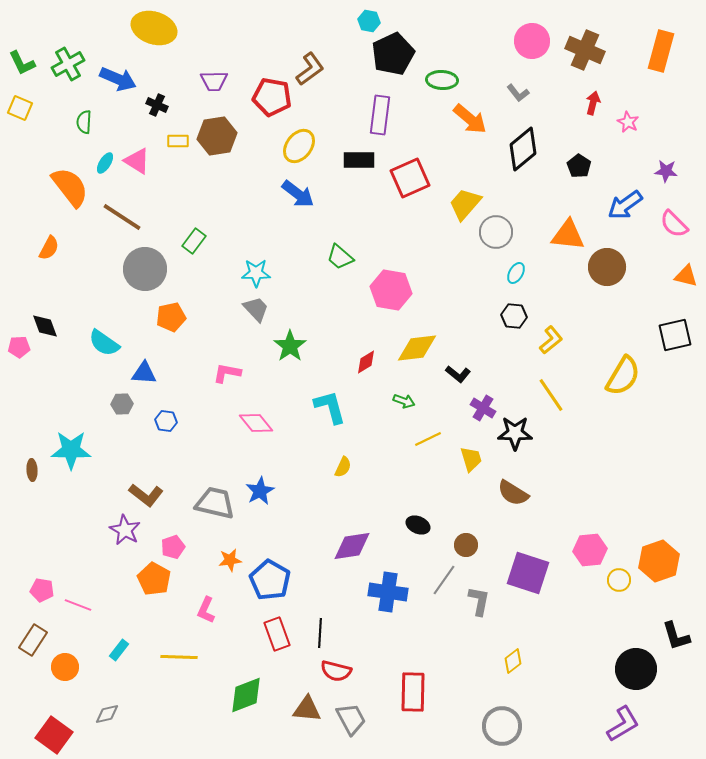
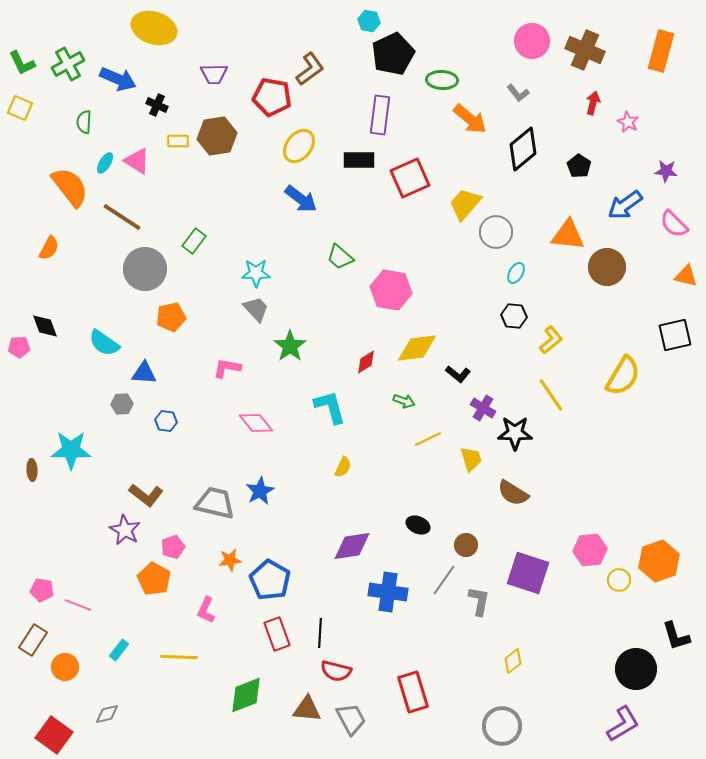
purple trapezoid at (214, 81): moved 7 px up
blue arrow at (298, 194): moved 3 px right, 5 px down
pink L-shape at (227, 373): moved 5 px up
red rectangle at (413, 692): rotated 18 degrees counterclockwise
